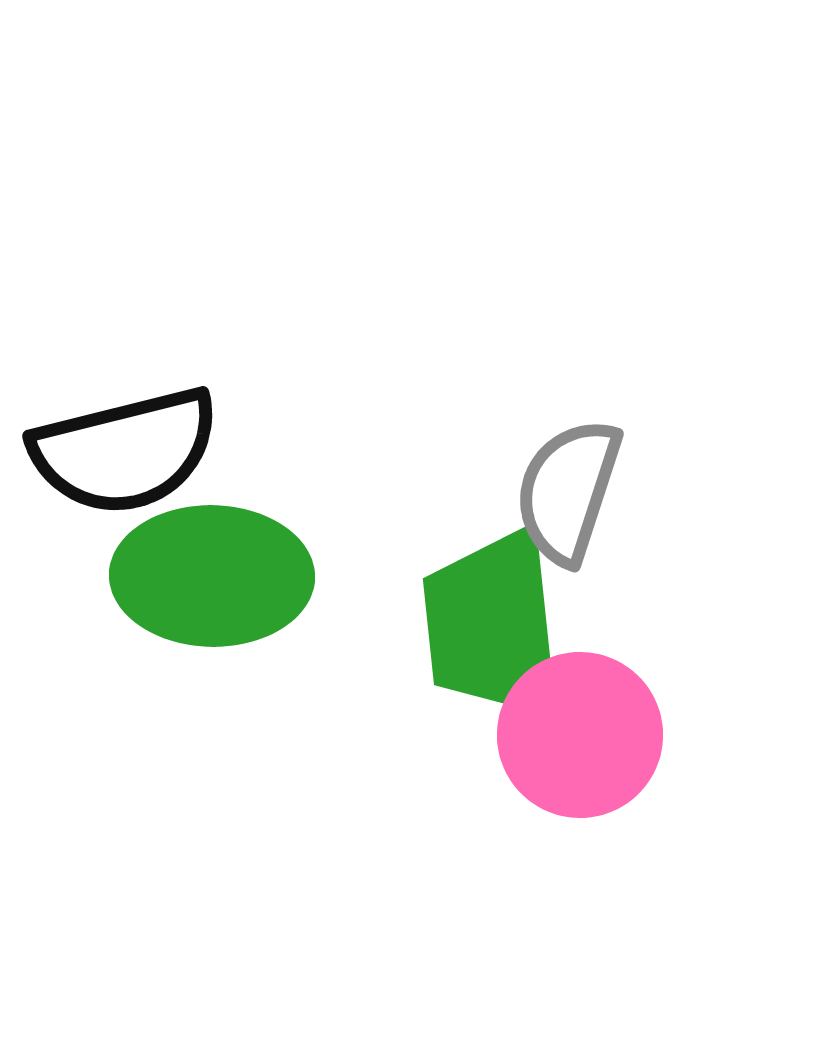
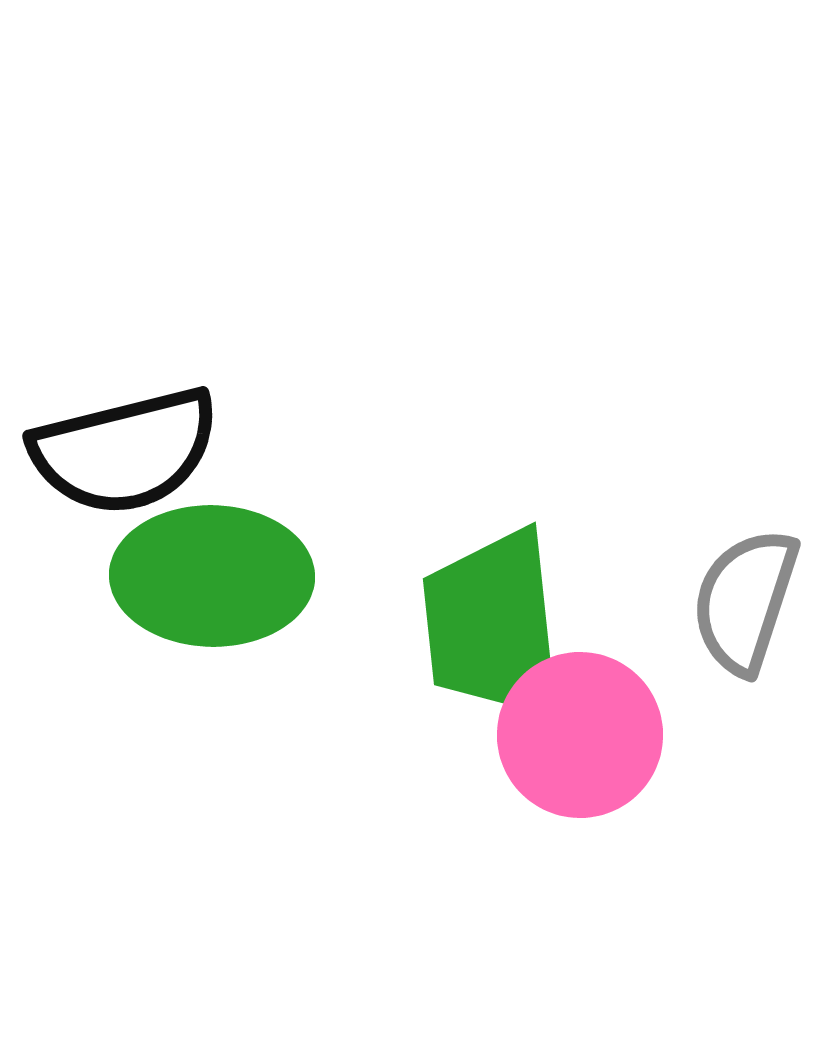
gray semicircle: moved 177 px right, 110 px down
